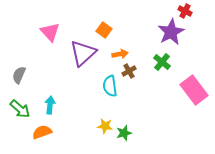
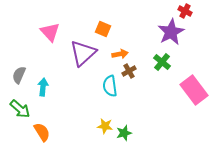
orange square: moved 1 px left, 1 px up; rotated 14 degrees counterclockwise
cyan arrow: moved 7 px left, 18 px up
orange semicircle: rotated 78 degrees clockwise
